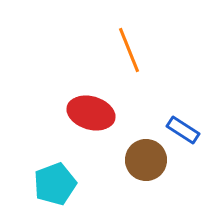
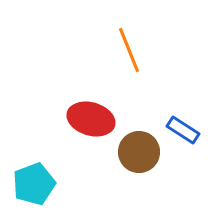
red ellipse: moved 6 px down
brown circle: moved 7 px left, 8 px up
cyan pentagon: moved 21 px left
